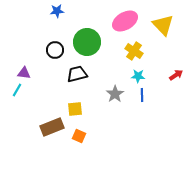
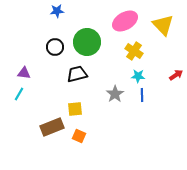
black circle: moved 3 px up
cyan line: moved 2 px right, 4 px down
